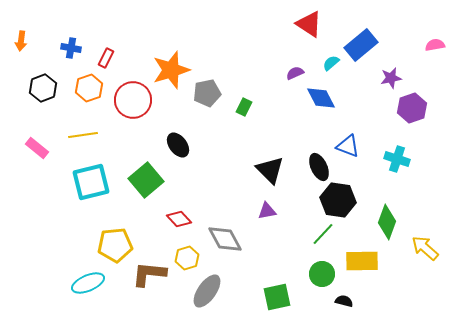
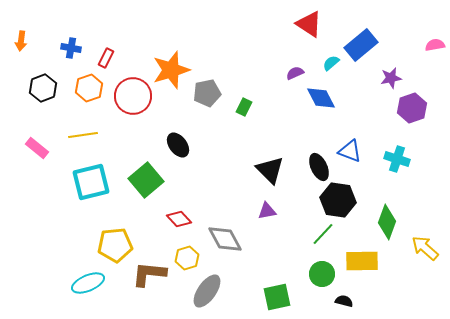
red circle at (133, 100): moved 4 px up
blue triangle at (348, 146): moved 2 px right, 5 px down
